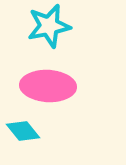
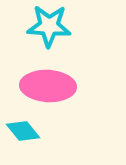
cyan star: rotated 15 degrees clockwise
